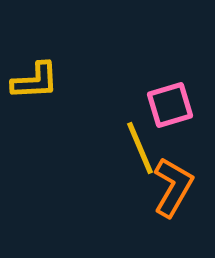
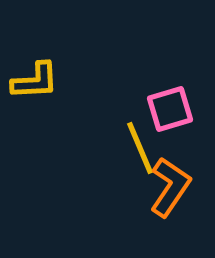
pink square: moved 4 px down
orange L-shape: moved 3 px left; rotated 4 degrees clockwise
